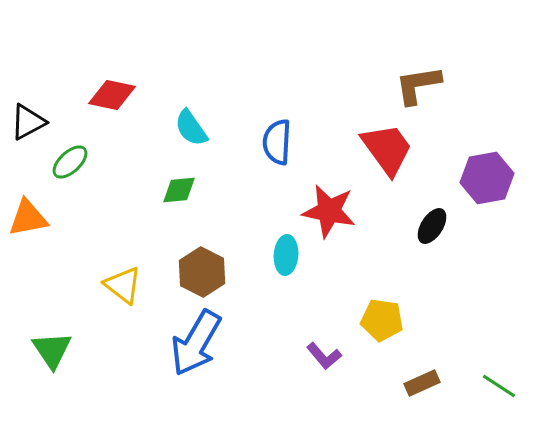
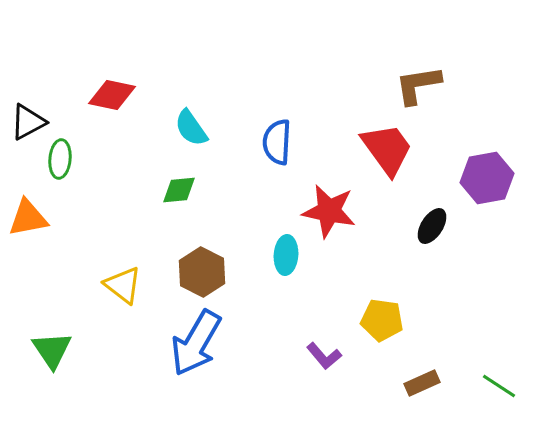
green ellipse: moved 10 px left, 3 px up; rotated 42 degrees counterclockwise
